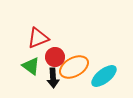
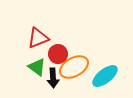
red circle: moved 3 px right, 3 px up
green triangle: moved 6 px right, 1 px down
cyan ellipse: moved 1 px right
